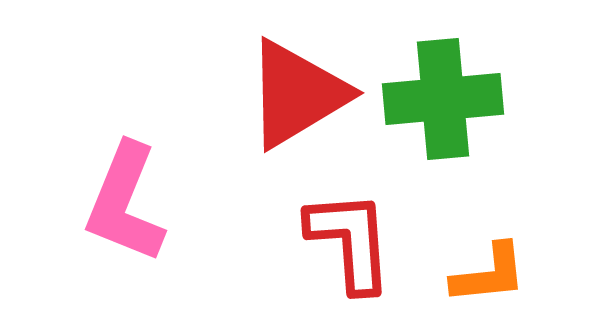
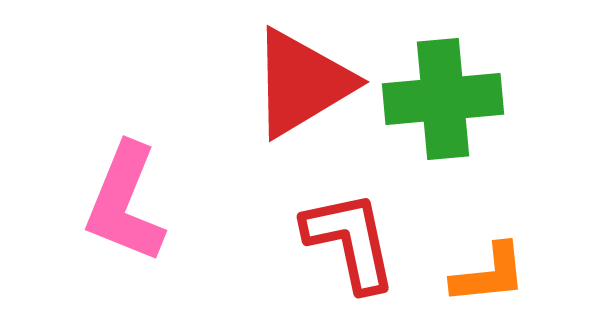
red triangle: moved 5 px right, 11 px up
red L-shape: rotated 8 degrees counterclockwise
